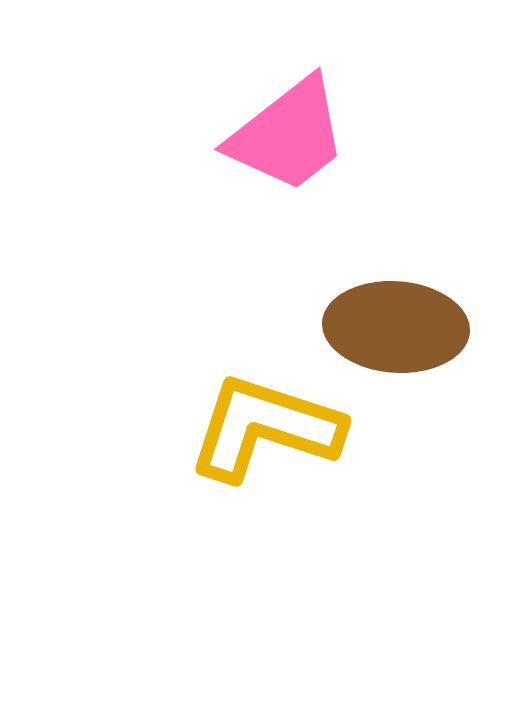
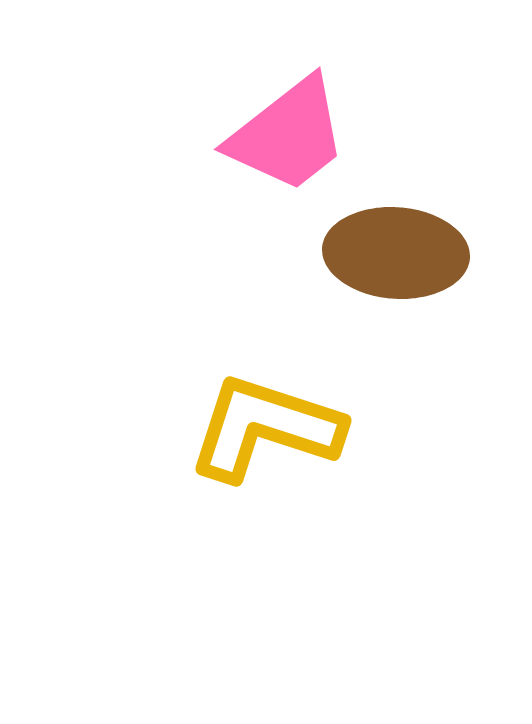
brown ellipse: moved 74 px up
